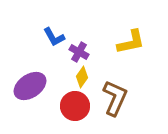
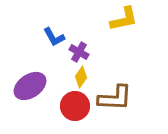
yellow L-shape: moved 7 px left, 23 px up
yellow diamond: moved 1 px left
brown L-shape: rotated 69 degrees clockwise
